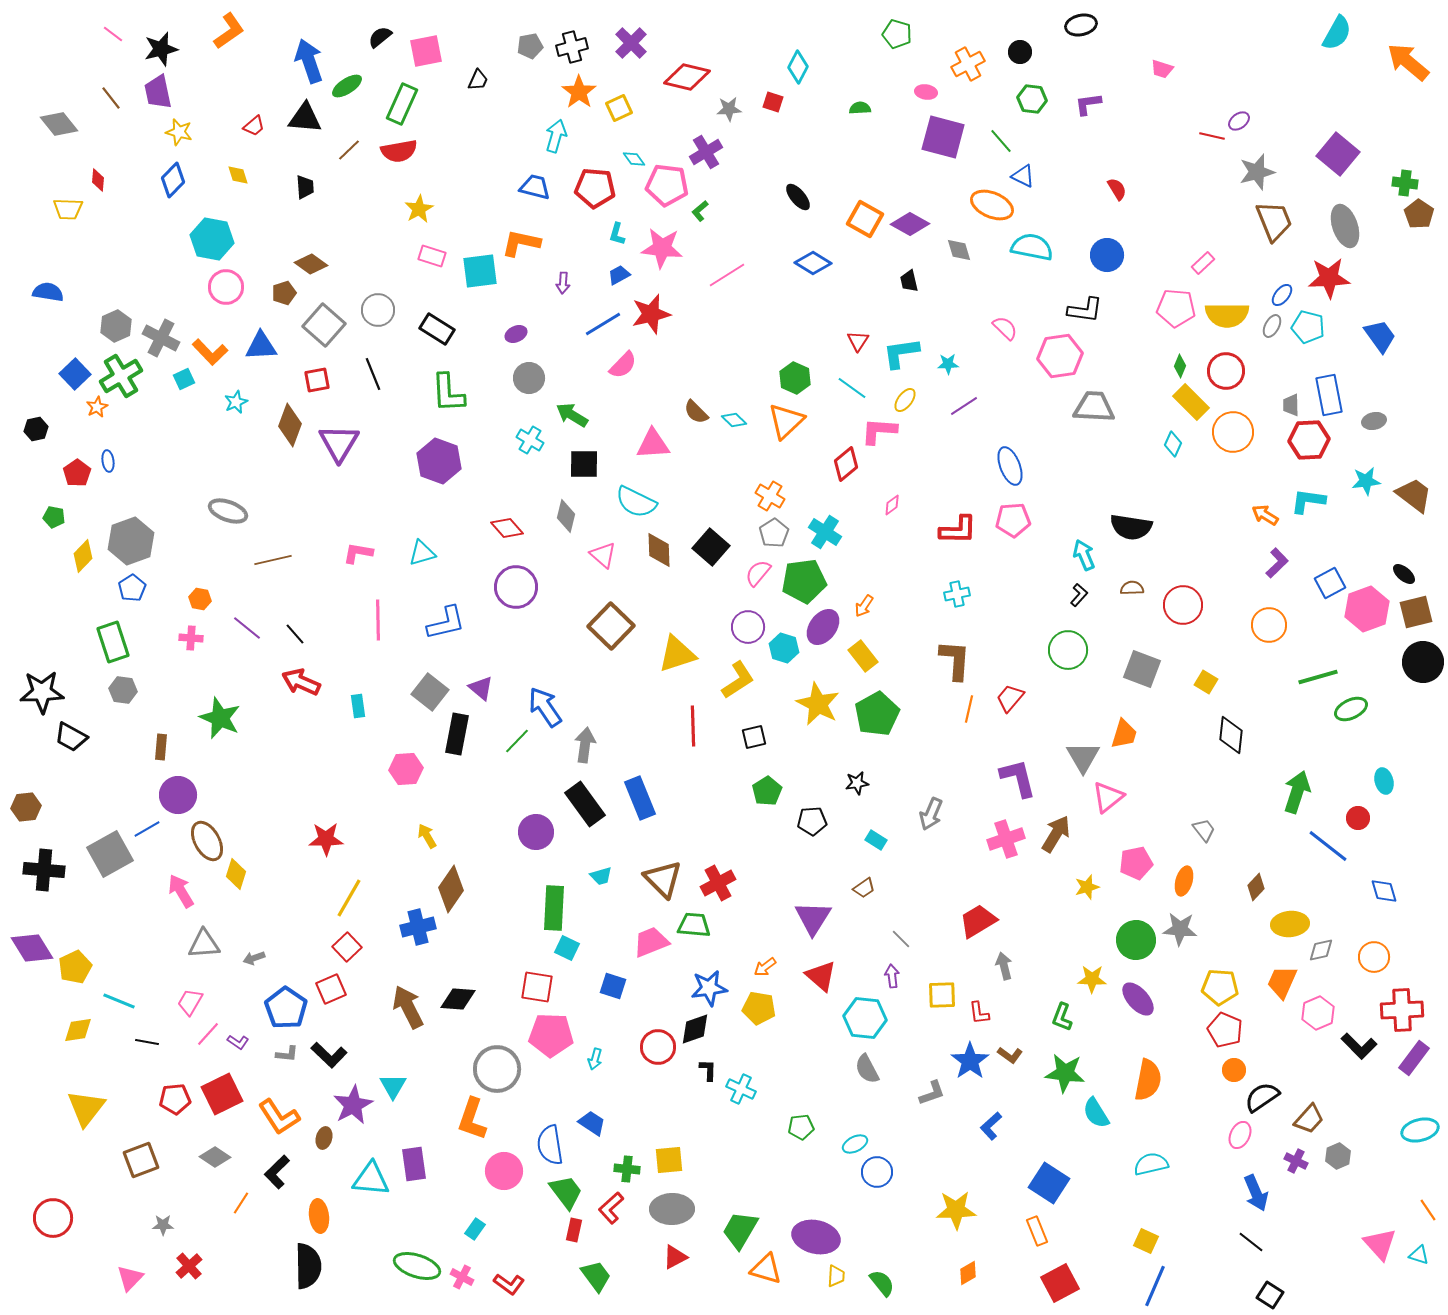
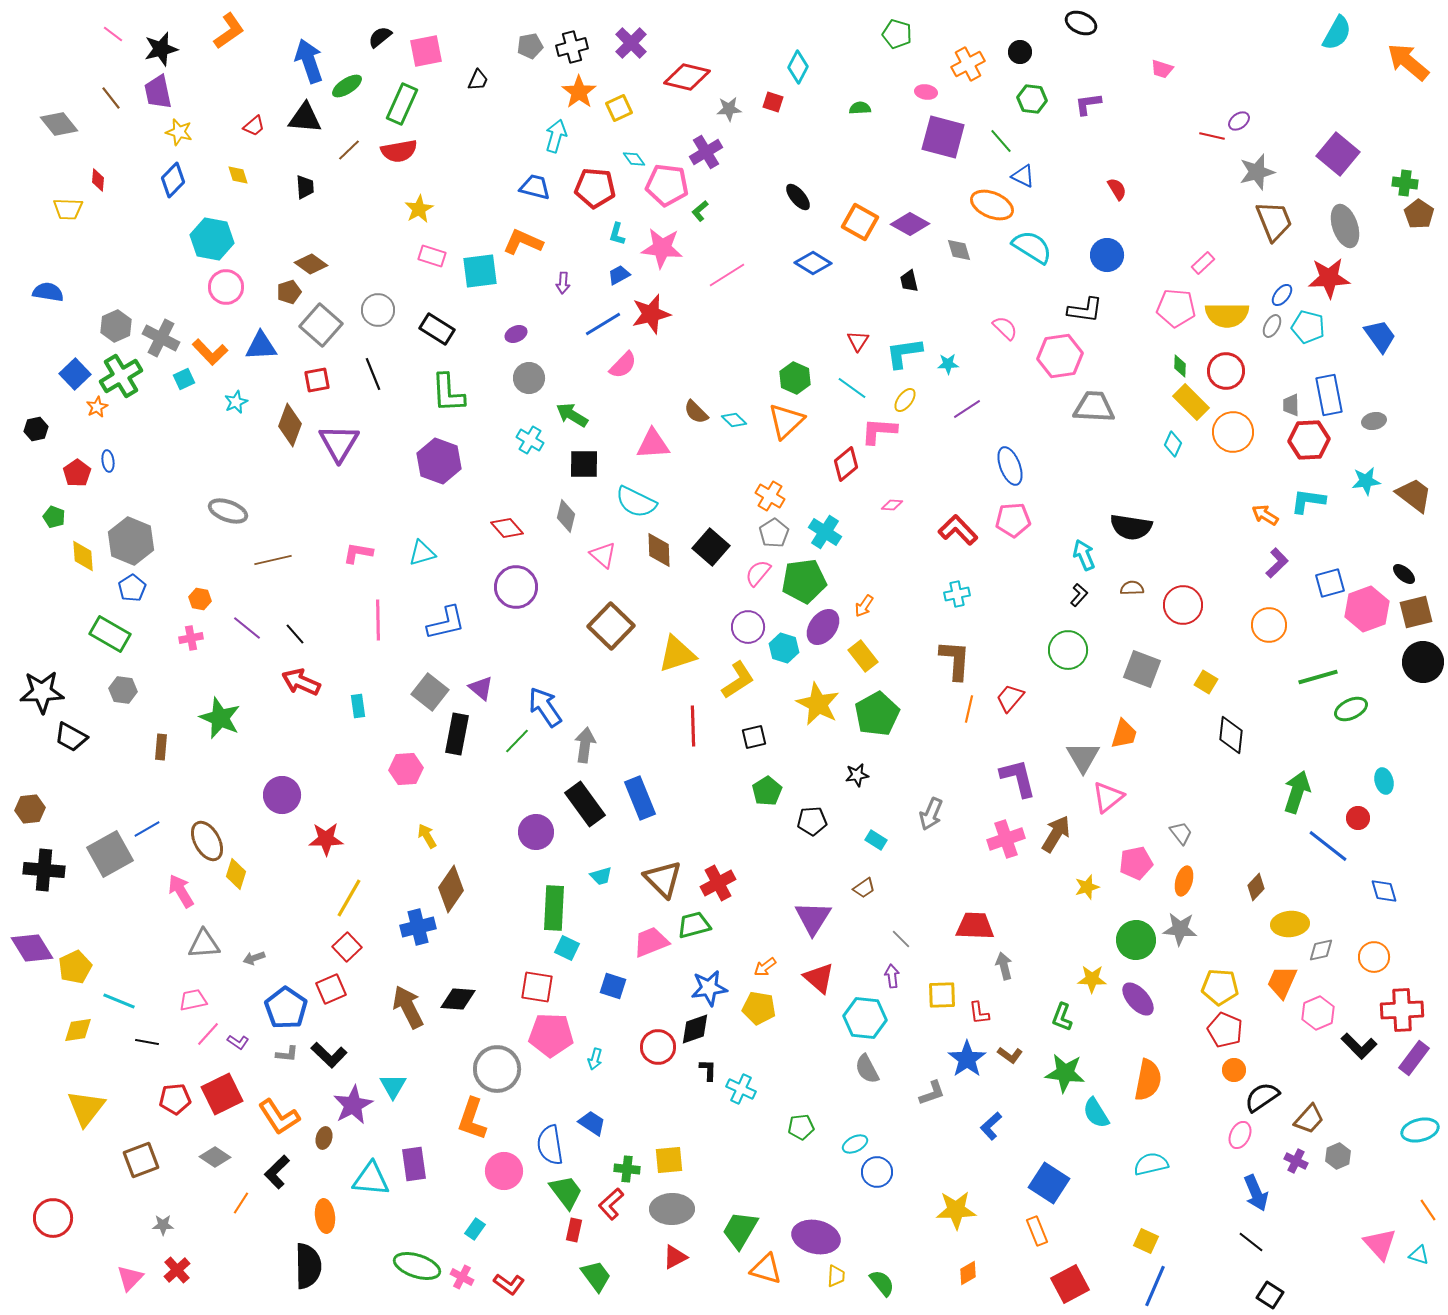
black ellipse at (1081, 25): moved 2 px up; rotated 36 degrees clockwise
orange square at (865, 219): moved 5 px left, 3 px down
orange L-shape at (521, 243): moved 2 px right, 1 px up; rotated 12 degrees clockwise
cyan semicircle at (1032, 247): rotated 21 degrees clockwise
brown pentagon at (284, 293): moved 5 px right, 1 px up
gray square at (324, 325): moved 3 px left
cyan L-shape at (901, 353): moved 3 px right
green diamond at (1180, 366): rotated 20 degrees counterclockwise
purple line at (964, 406): moved 3 px right, 3 px down
pink diamond at (892, 505): rotated 40 degrees clockwise
green pentagon at (54, 517): rotated 10 degrees clockwise
red L-shape at (958, 530): rotated 135 degrees counterclockwise
gray hexagon at (131, 541): rotated 18 degrees counterclockwise
yellow diamond at (83, 556): rotated 48 degrees counterclockwise
blue square at (1330, 583): rotated 12 degrees clockwise
pink cross at (191, 638): rotated 15 degrees counterclockwise
green rectangle at (113, 642): moved 3 px left, 8 px up; rotated 42 degrees counterclockwise
black star at (857, 783): moved 8 px up
purple circle at (178, 795): moved 104 px right
brown hexagon at (26, 807): moved 4 px right, 2 px down
gray trapezoid at (1204, 830): moved 23 px left, 3 px down
red trapezoid at (978, 921): moved 3 px left, 5 px down; rotated 33 degrees clockwise
green trapezoid at (694, 925): rotated 20 degrees counterclockwise
red triangle at (821, 976): moved 2 px left, 2 px down
pink trapezoid at (190, 1002): moved 3 px right, 2 px up; rotated 48 degrees clockwise
blue star at (970, 1061): moved 3 px left, 2 px up
red L-shape at (611, 1208): moved 4 px up
orange ellipse at (319, 1216): moved 6 px right
red cross at (189, 1266): moved 12 px left, 4 px down
red square at (1060, 1283): moved 10 px right, 1 px down
